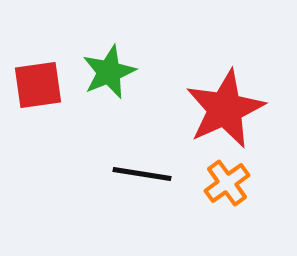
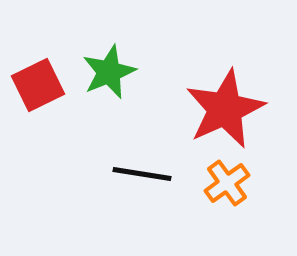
red square: rotated 18 degrees counterclockwise
